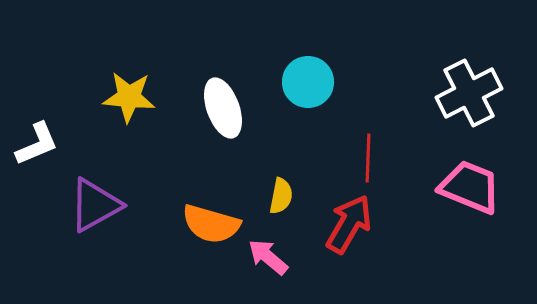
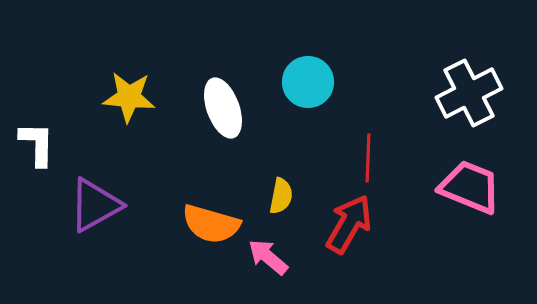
white L-shape: rotated 66 degrees counterclockwise
